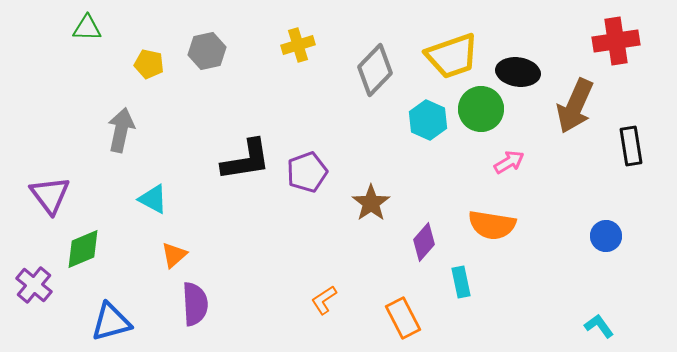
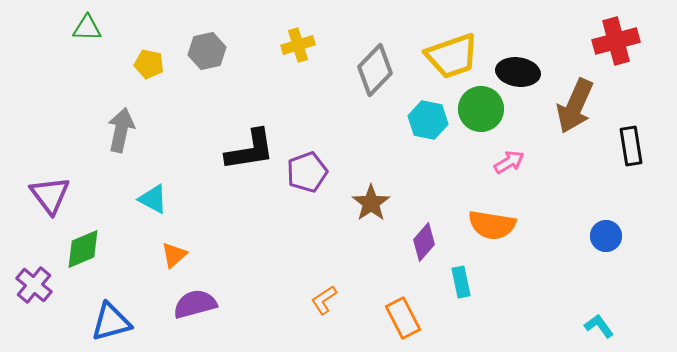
red cross: rotated 6 degrees counterclockwise
cyan hexagon: rotated 12 degrees counterclockwise
black L-shape: moved 4 px right, 10 px up
purple semicircle: rotated 102 degrees counterclockwise
